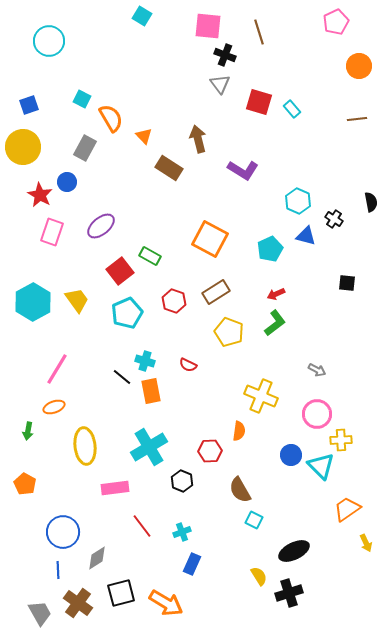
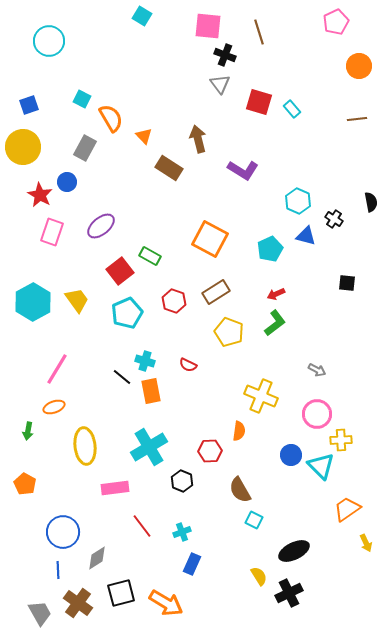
black cross at (289, 593): rotated 8 degrees counterclockwise
